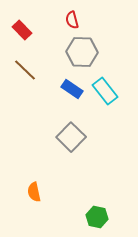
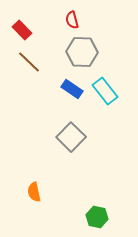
brown line: moved 4 px right, 8 px up
